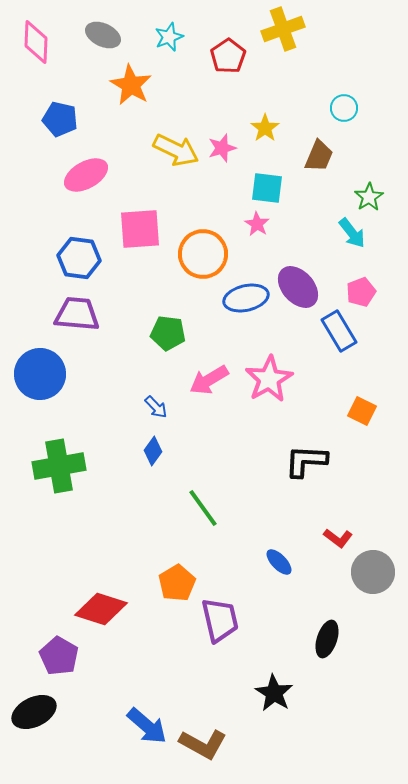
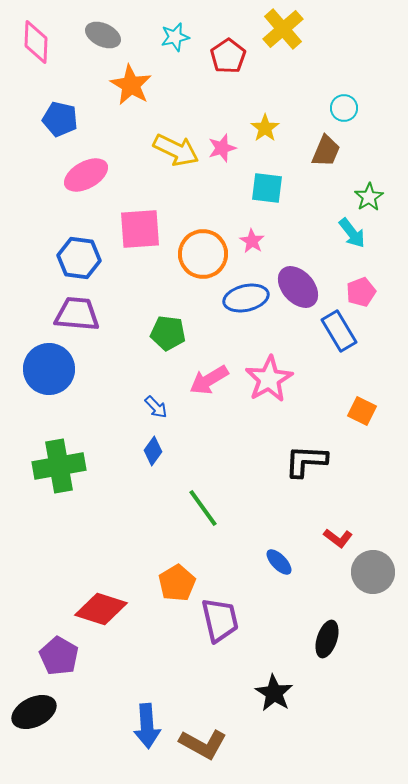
yellow cross at (283, 29): rotated 21 degrees counterclockwise
cyan star at (169, 37): moved 6 px right; rotated 8 degrees clockwise
brown trapezoid at (319, 156): moved 7 px right, 5 px up
pink star at (257, 224): moved 5 px left, 17 px down
blue circle at (40, 374): moved 9 px right, 5 px up
blue arrow at (147, 726): rotated 45 degrees clockwise
